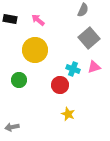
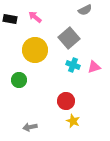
gray semicircle: moved 2 px right; rotated 40 degrees clockwise
pink arrow: moved 3 px left, 3 px up
gray square: moved 20 px left
cyan cross: moved 4 px up
red circle: moved 6 px right, 16 px down
yellow star: moved 5 px right, 7 px down
gray arrow: moved 18 px right
